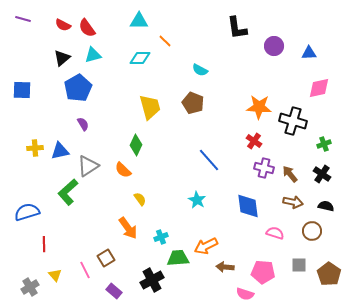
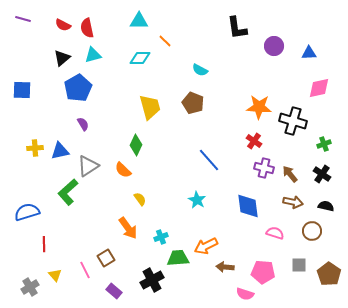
red semicircle at (87, 28): rotated 24 degrees clockwise
